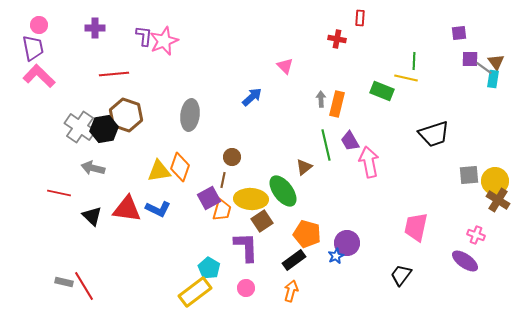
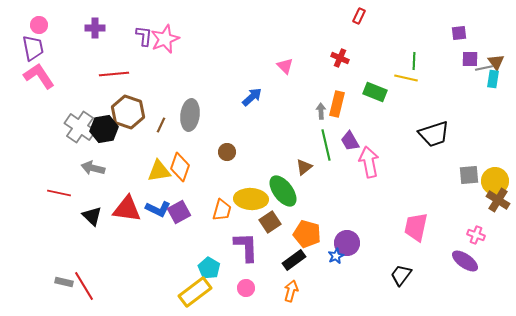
red rectangle at (360, 18): moved 1 px left, 2 px up; rotated 21 degrees clockwise
red cross at (337, 39): moved 3 px right, 19 px down; rotated 12 degrees clockwise
pink star at (164, 41): moved 1 px right, 2 px up
gray line at (484, 68): rotated 48 degrees counterclockwise
pink L-shape at (39, 76): rotated 12 degrees clockwise
green rectangle at (382, 91): moved 7 px left, 1 px down
gray arrow at (321, 99): moved 12 px down
brown hexagon at (126, 115): moved 2 px right, 3 px up
brown circle at (232, 157): moved 5 px left, 5 px up
brown line at (223, 180): moved 62 px left, 55 px up; rotated 14 degrees clockwise
purple square at (209, 198): moved 30 px left, 14 px down
brown square at (262, 221): moved 8 px right, 1 px down
